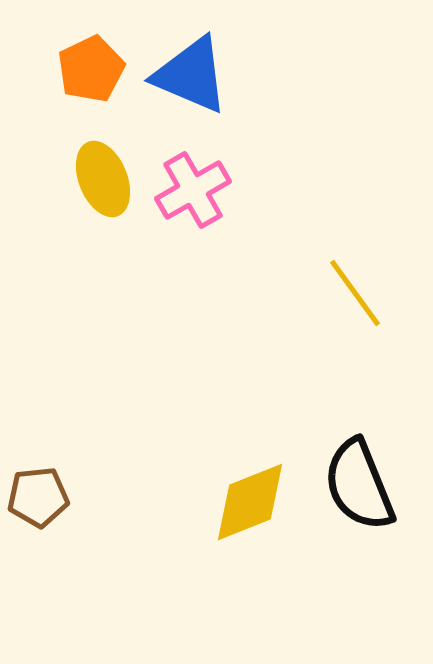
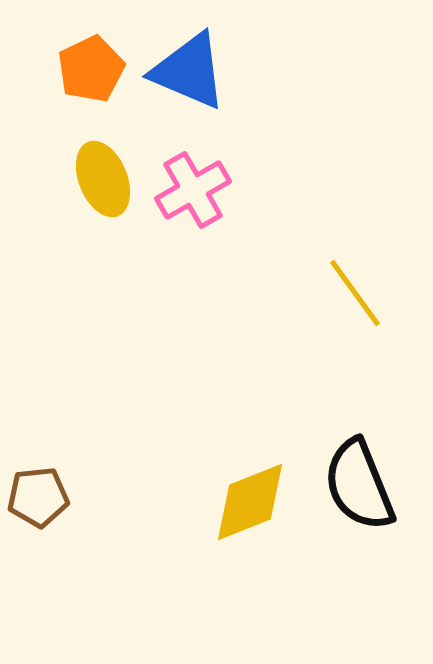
blue triangle: moved 2 px left, 4 px up
